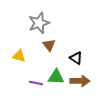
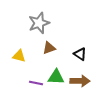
brown triangle: moved 3 px down; rotated 48 degrees clockwise
black triangle: moved 4 px right, 4 px up
